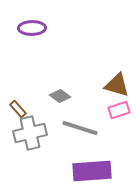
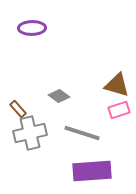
gray diamond: moved 1 px left
gray line: moved 2 px right, 5 px down
